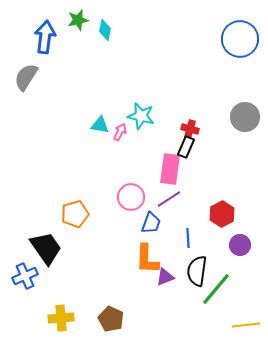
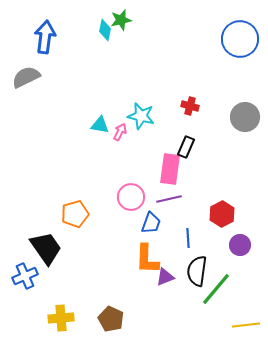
green star: moved 43 px right
gray semicircle: rotated 32 degrees clockwise
red cross: moved 23 px up
purple line: rotated 20 degrees clockwise
